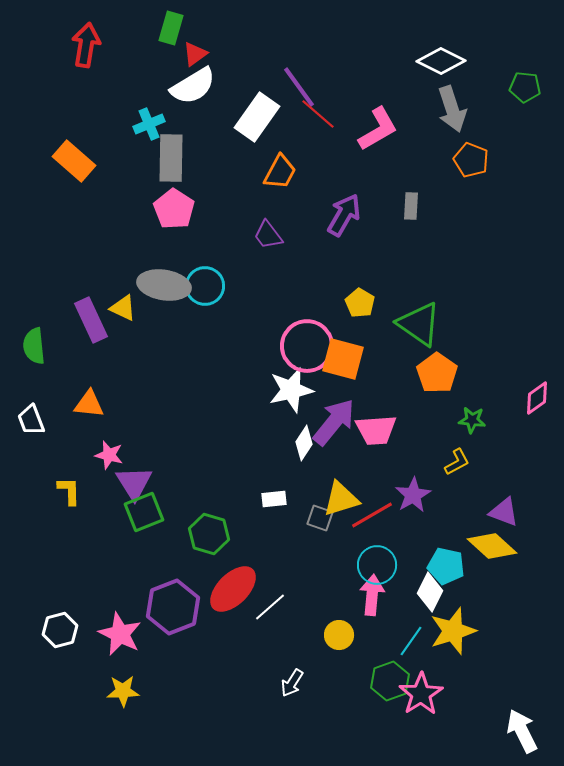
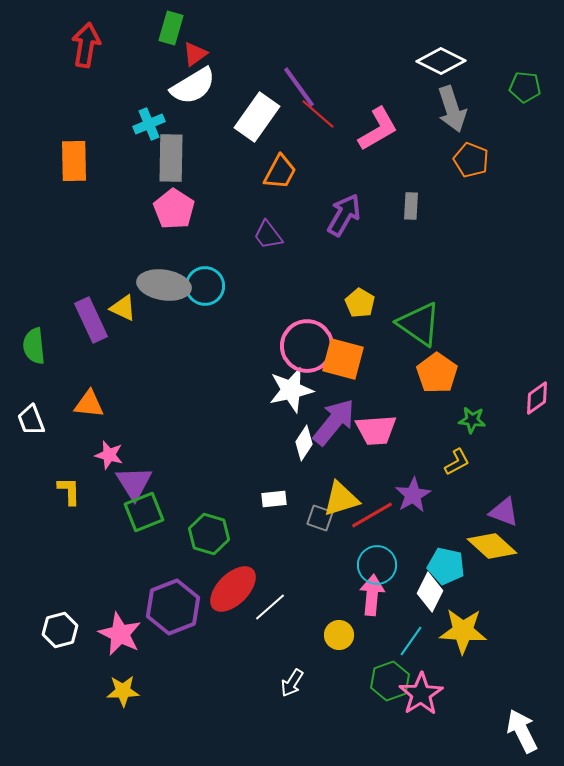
orange rectangle at (74, 161): rotated 48 degrees clockwise
yellow star at (453, 631): moved 10 px right; rotated 21 degrees clockwise
